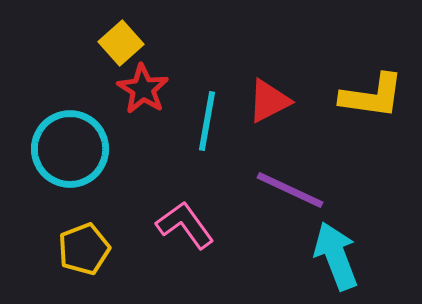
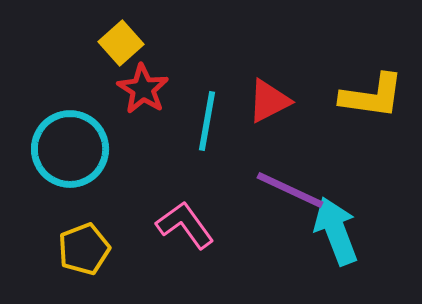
cyan arrow: moved 25 px up
